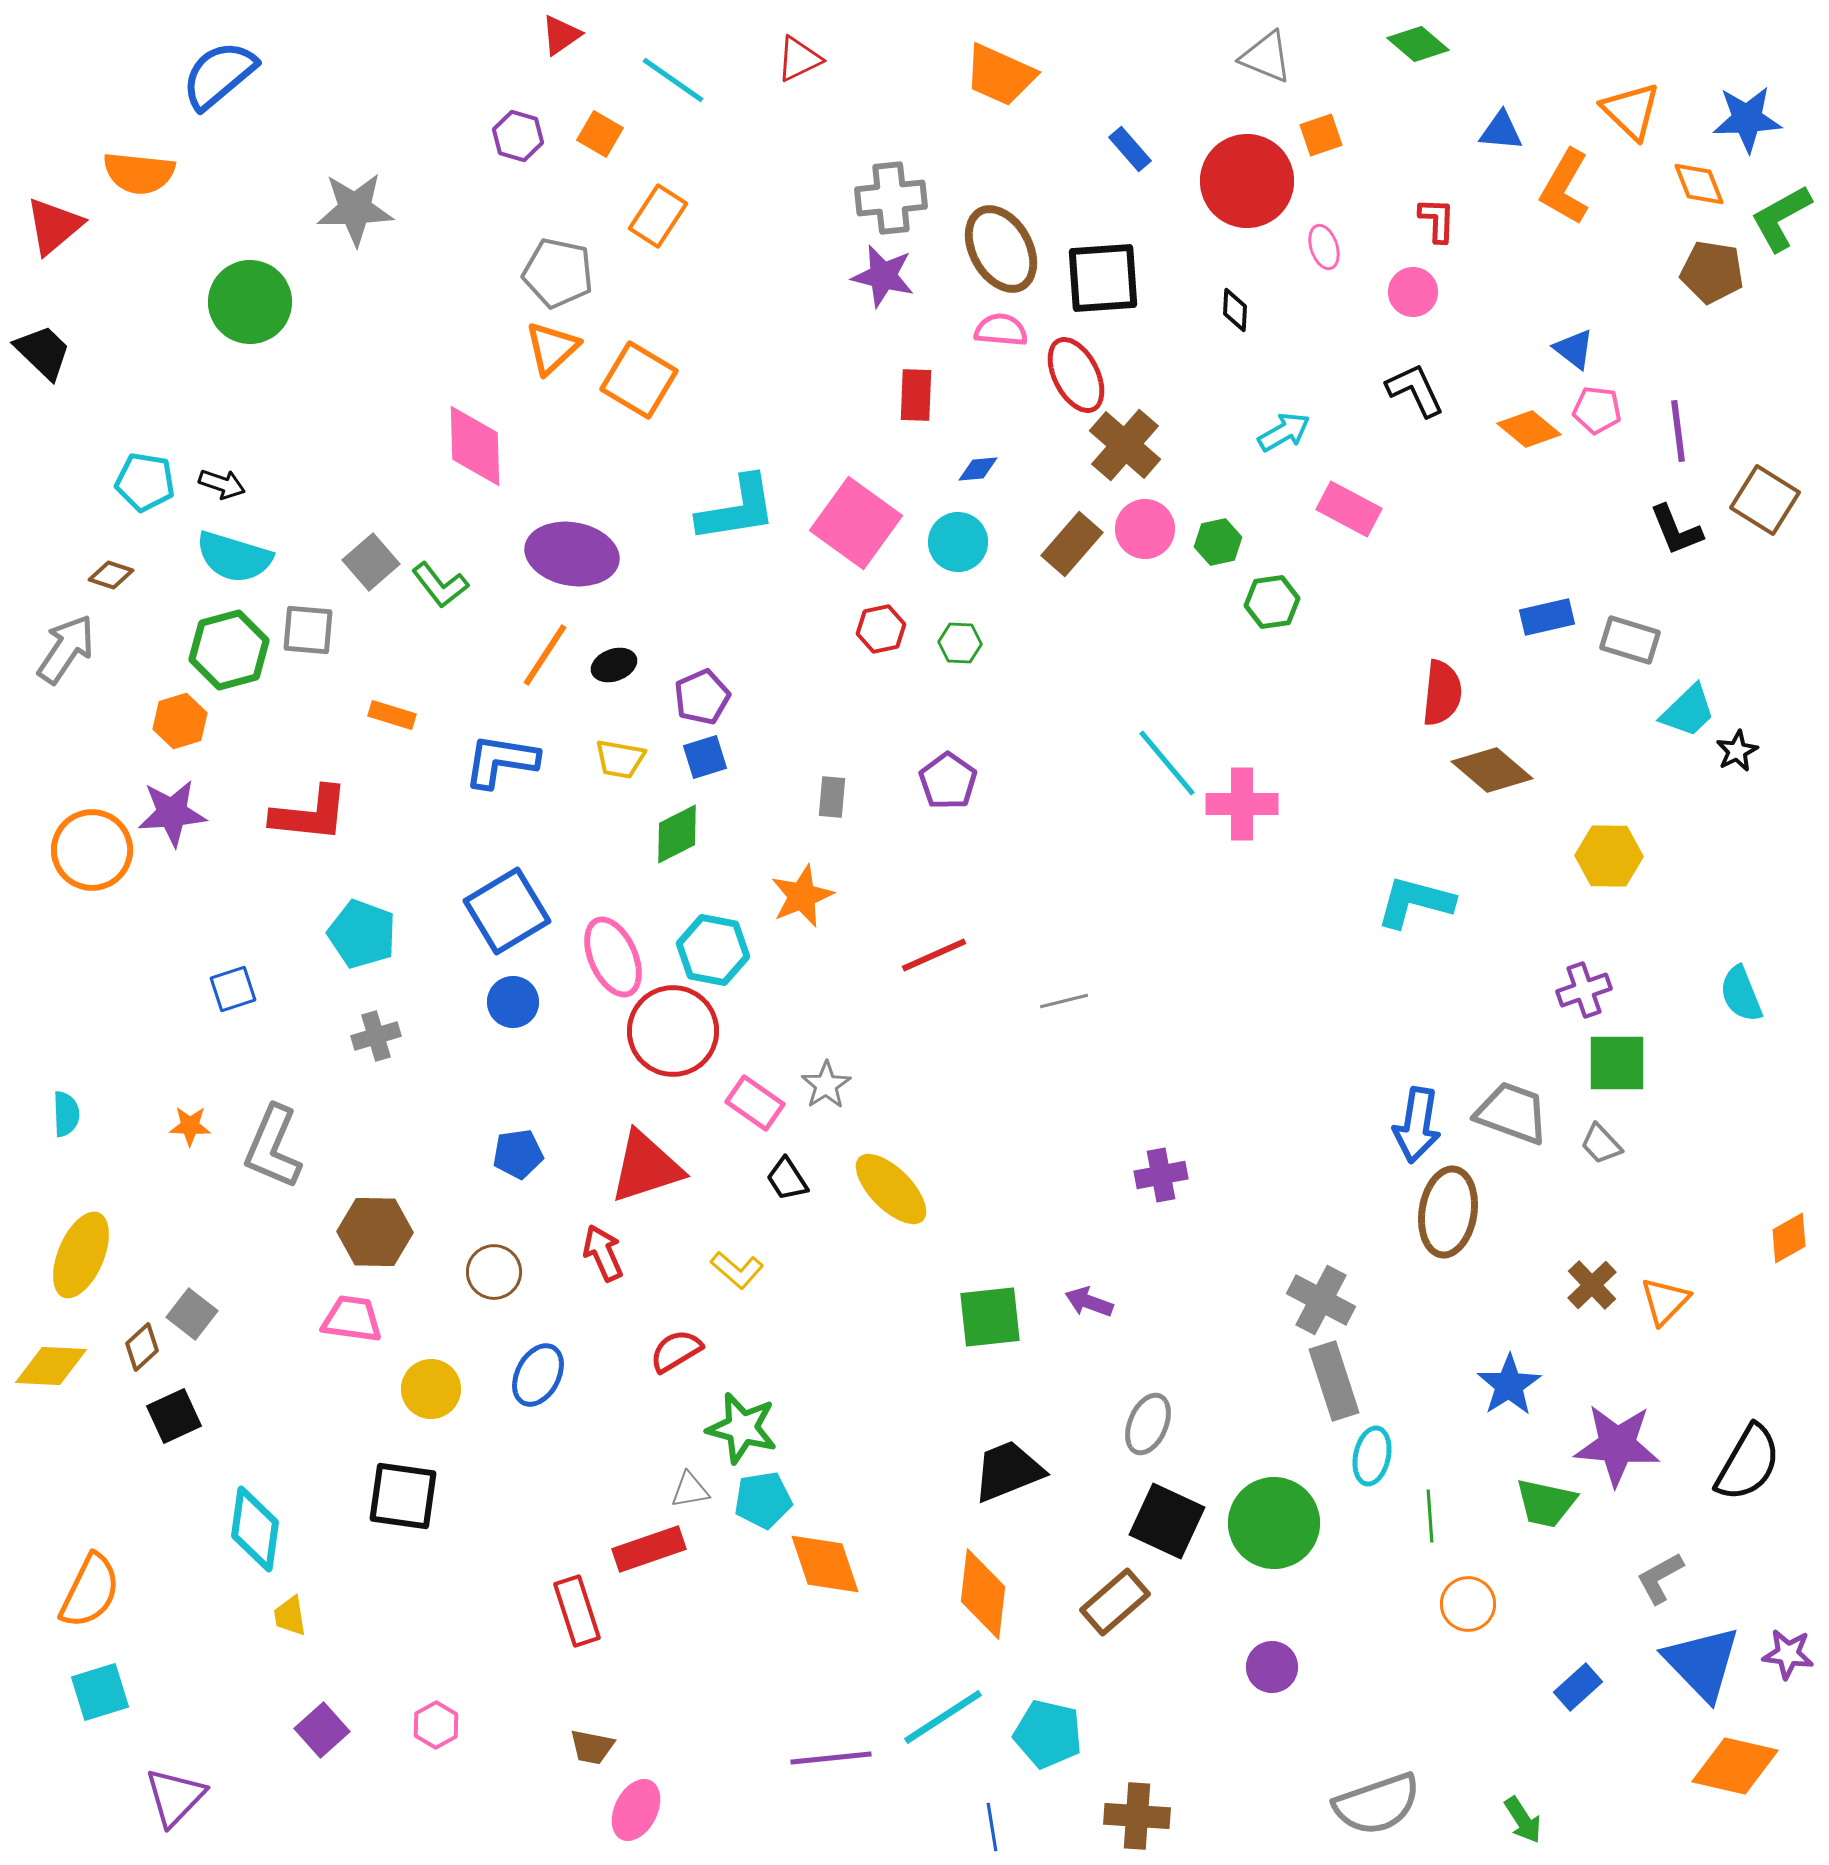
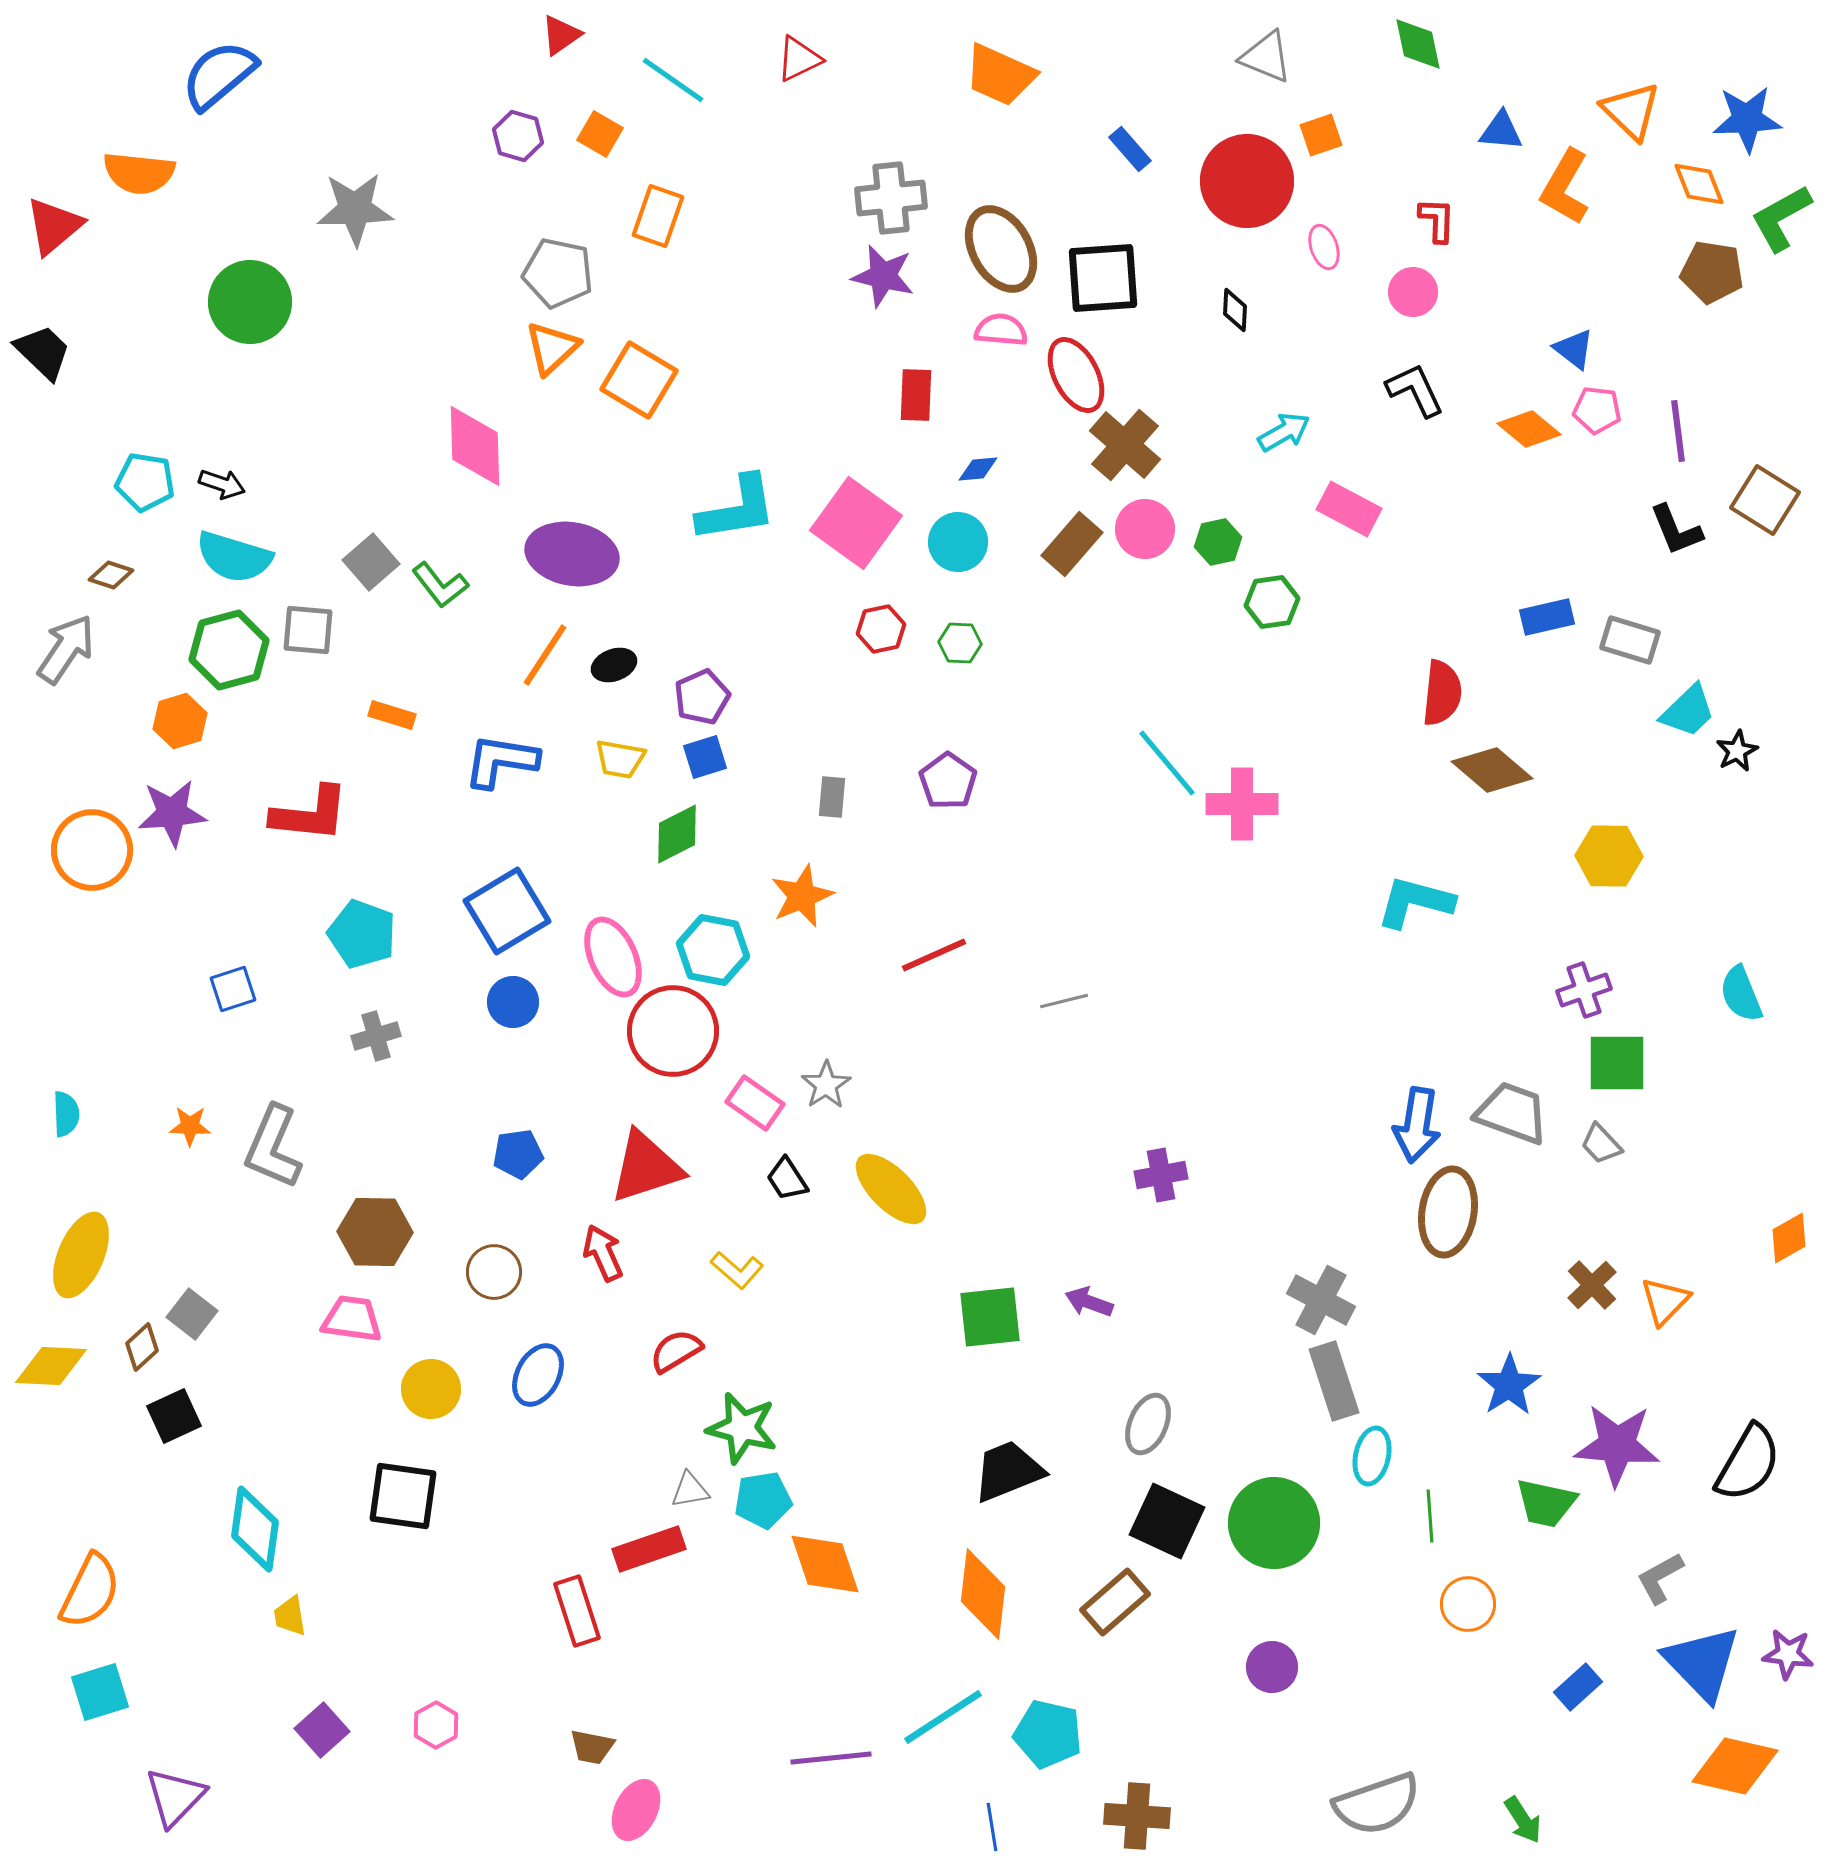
green diamond at (1418, 44): rotated 38 degrees clockwise
orange rectangle at (658, 216): rotated 14 degrees counterclockwise
